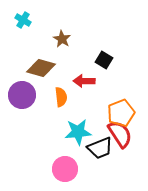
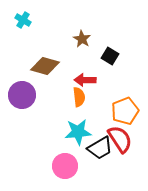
brown star: moved 20 px right
black square: moved 6 px right, 4 px up
brown diamond: moved 4 px right, 2 px up
red arrow: moved 1 px right, 1 px up
orange semicircle: moved 18 px right
orange pentagon: moved 4 px right, 2 px up
red semicircle: moved 5 px down
black trapezoid: rotated 8 degrees counterclockwise
pink circle: moved 3 px up
